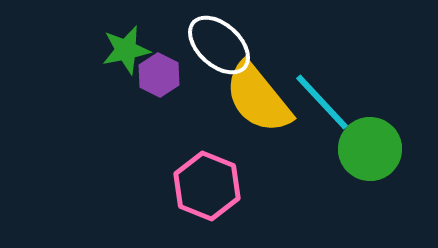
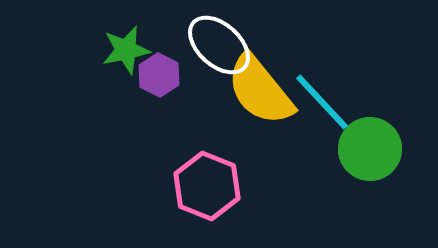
yellow semicircle: moved 2 px right, 8 px up
